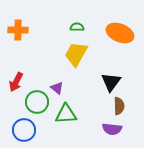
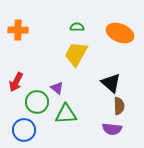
black triangle: moved 1 px down; rotated 25 degrees counterclockwise
